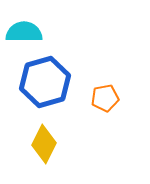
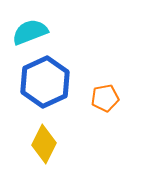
cyan semicircle: moved 6 px right; rotated 21 degrees counterclockwise
blue hexagon: rotated 9 degrees counterclockwise
